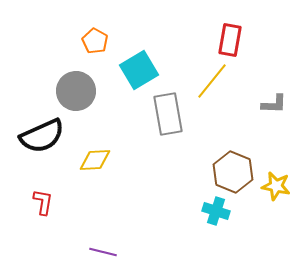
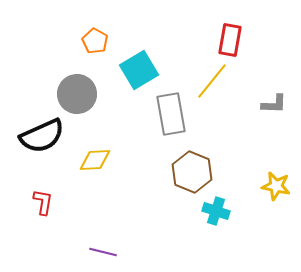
gray circle: moved 1 px right, 3 px down
gray rectangle: moved 3 px right
brown hexagon: moved 41 px left
